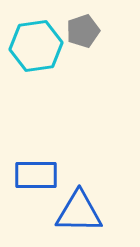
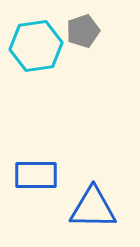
blue triangle: moved 14 px right, 4 px up
